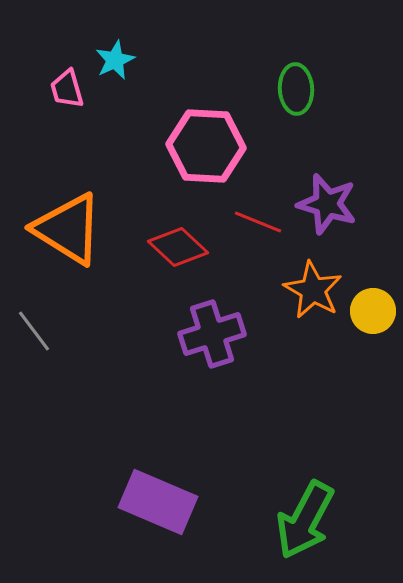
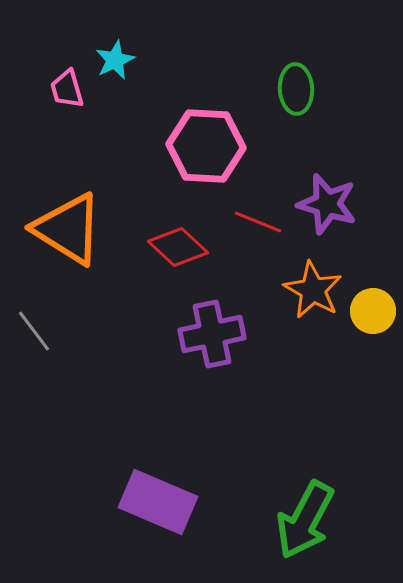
purple cross: rotated 6 degrees clockwise
